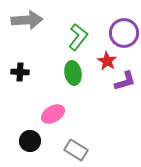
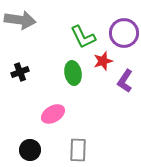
gray arrow: moved 7 px left; rotated 12 degrees clockwise
green L-shape: moved 5 px right; rotated 116 degrees clockwise
red star: moved 4 px left; rotated 24 degrees clockwise
black cross: rotated 24 degrees counterclockwise
purple L-shape: rotated 140 degrees clockwise
black circle: moved 9 px down
gray rectangle: moved 2 px right; rotated 60 degrees clockwise
